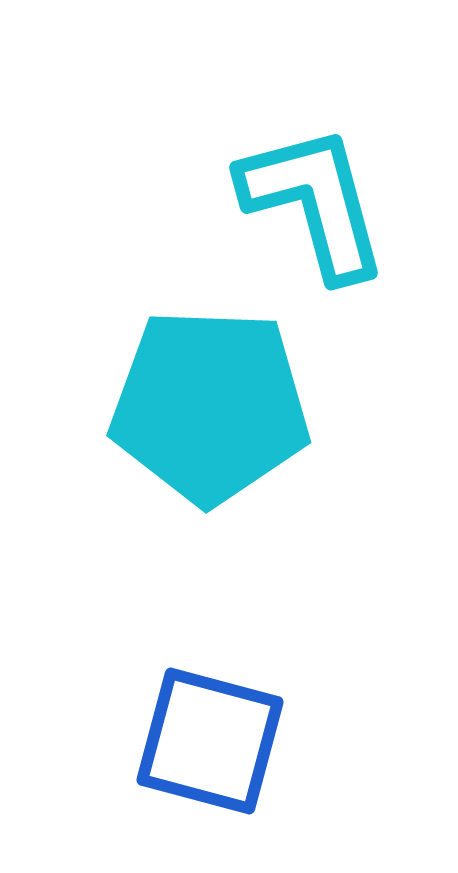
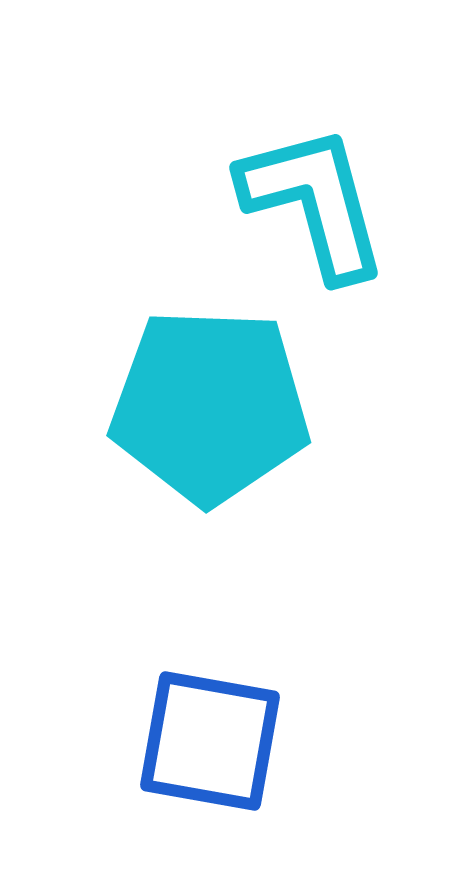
blue square: rotated 5 degrees counterclockwise
